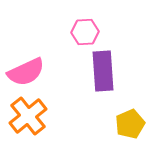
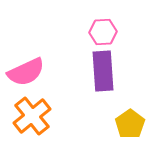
pink hexagon: moved 18 px right
orange cross: moved 4 px right
yellow pentagon: rotated 12 degrees counterclockwise
